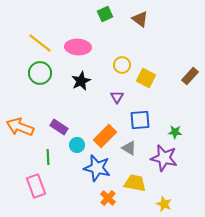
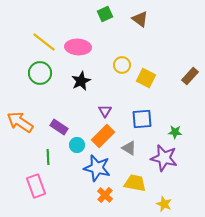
yellow line: moved 4 px right, 1 px up
purple triangle: moved 12 px left, 14 px down
blue square: moved 2 px right, 1 px up
orange arrow: moved 5 px up; rotated 12 degrees clockwise
orange rectangle: moved 2 px left
orange cross: moved 3 px left, 3 px up
